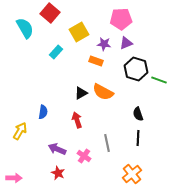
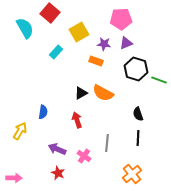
orange semicircle: moved 1 px down
gray line: rotated 18 degrees clockwise
